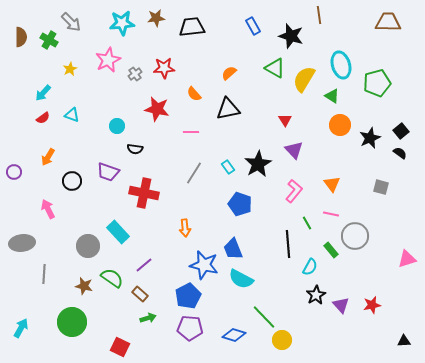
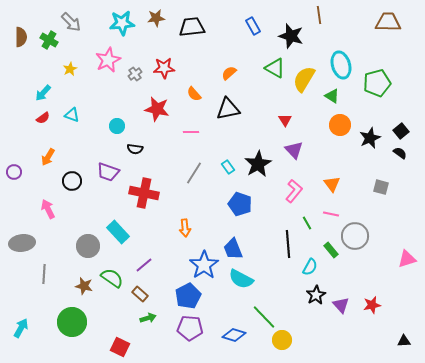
blue star at (204, 265): rotated 24 degrees clockwise
